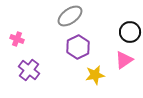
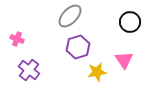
gray ellipse: rotated 10 degrees counterclockwise
black circle: moved 10 px up
purple hexagon: rotated 10 degrees clockwise
pink triangle: rotated 30 degrees counterclockwise
yellow star: moved 2 px right, 3 px up
